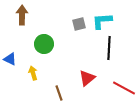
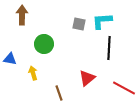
gray square: rotated 24 degrees clockwise
blue triangle: rotated 16 degrees counterclockwise
